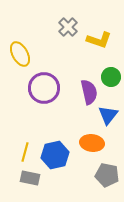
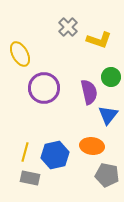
orange ellipse: moved 3 px down
